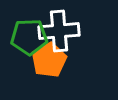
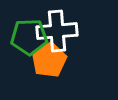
white cross: moved 2 px left
